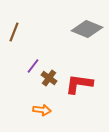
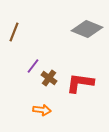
red L-shape: moved 1 px right, 1 px up
